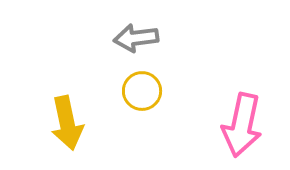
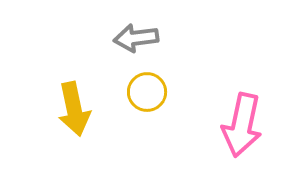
yellow circle: moved 5 px right, 1 px down
yellow arrow: moved 7 px right, 14 px up
